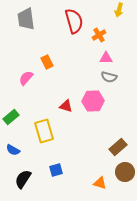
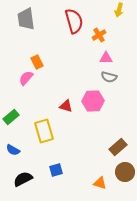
orange rectangle: moved 10 px left
black semicircle: rotated 30 degrees clockwise
